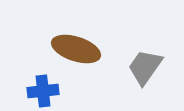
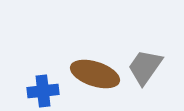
brown ellipse: moved 19 px right, 25 px down
